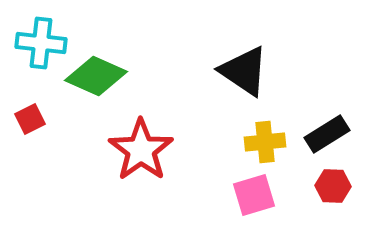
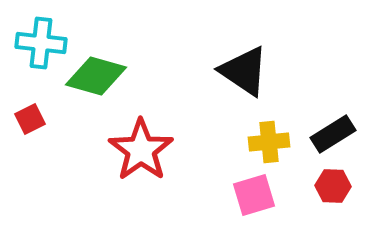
green diamond: rotated 8 degrees counterclockwise
black rectangle: moved 6 px right
yellow cross: moved 4 px right
